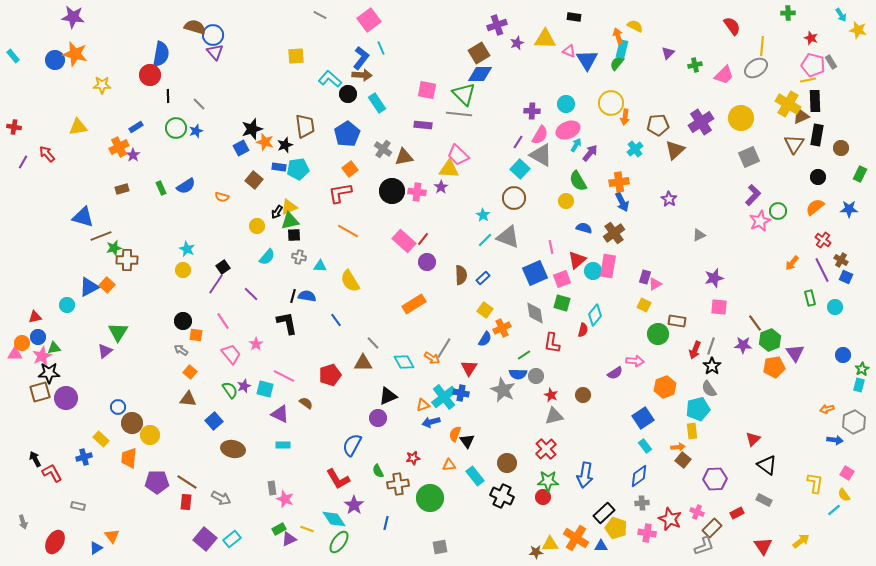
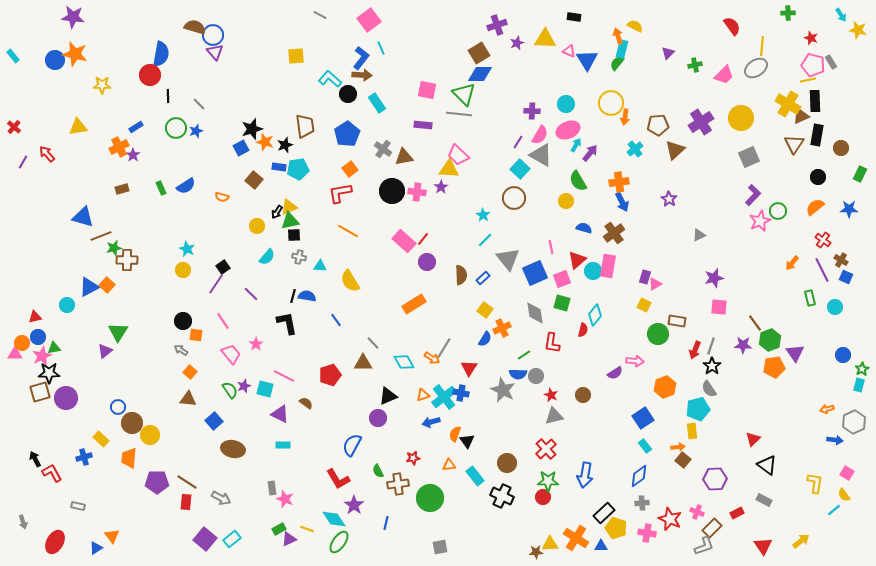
red cross at (14, 127): rotated 32 degrees clockwise
gray triangle at (508, 237): moved 22 px down; rotated 30 degrees clockwise
orange triangle at (423, 405): moved 10 px up
